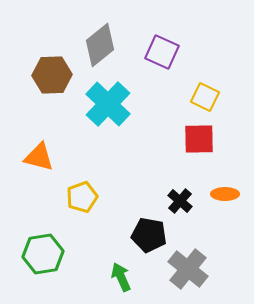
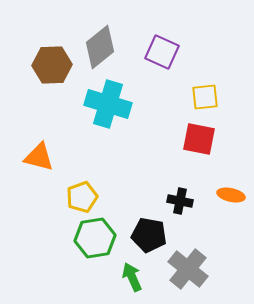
gray diamond: moved 2 px down
brown hexagon: moved 10 px up
yellow square: rotated 32 degrees counterclockwise
cyan cross: rotated 27 degrees counterclockwise
red square: rotated 12 degrees clockwise
orange ellipse: moved 6 px right, 1 px down; rotated 12 degrees clockwise
black cross: rotated 30 degrees counterclockwise
green hexagon: moved 52 px right, 16 px up
green arrow: moved 11 px right
